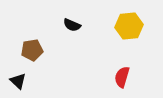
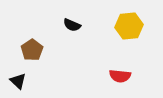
brown pentagon: rotated 25 degrees counterclockwise
red semicircle: moved 2 px left, 1 px up; rotated 100 degrees counterclockwise
